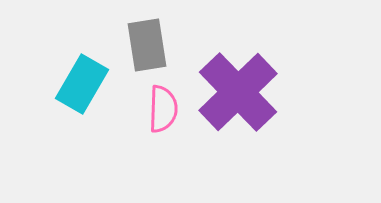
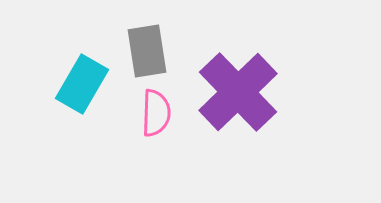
gray rectangle: moved 6 px down
pink semicircle: moved 7 px left, 4 px down
